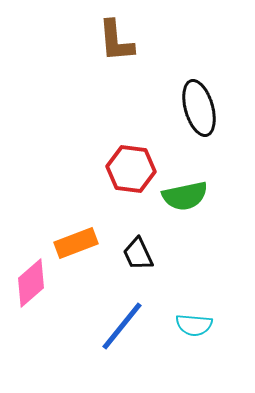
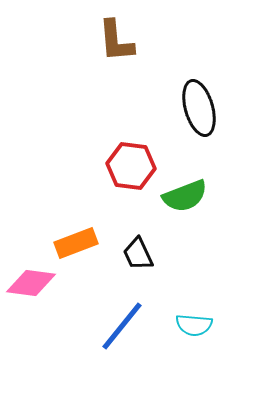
red hexagon: moved 3 px up
green semicircle: rotated 9 degrees counterclockwise
pink diamond: rotated 48 degrees clockwise
